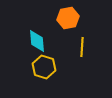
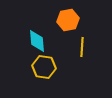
orange hexagon: moved 2 px down
yellow hexagon: rotated 10 degrees counterclockwise
